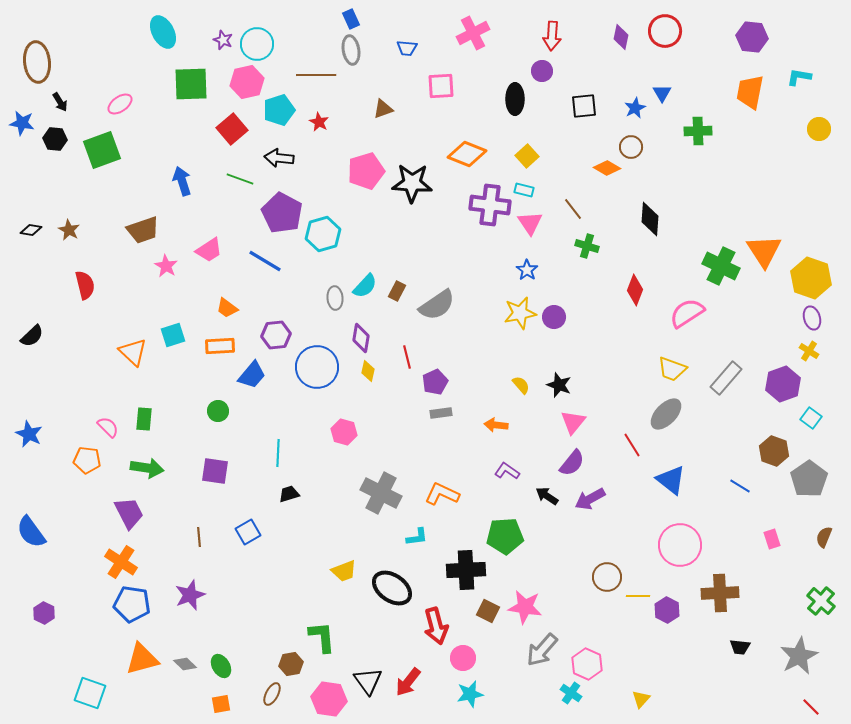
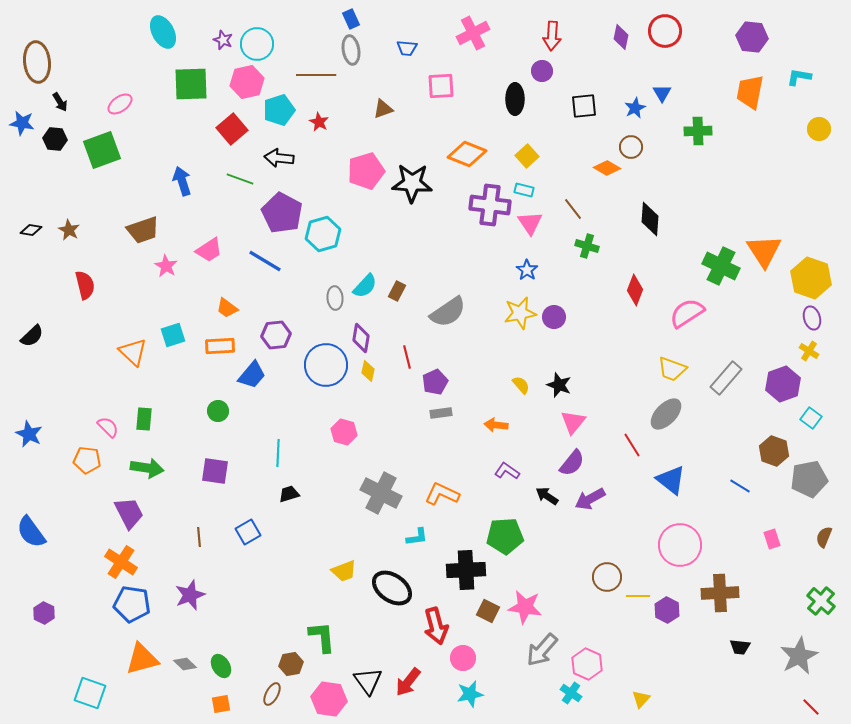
gray semicircle at (437, 305): moved 11 px right, 7 px down
blue circle at (317, 367): moved 9 px right, 2 px up
gray pentagon at (809, 479): rotated 24 degrees clockwise
